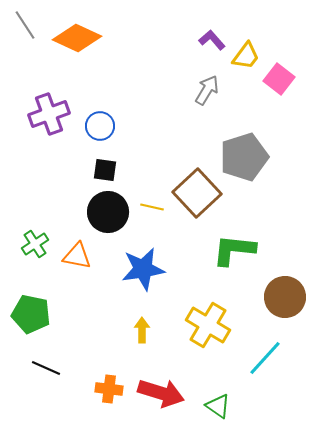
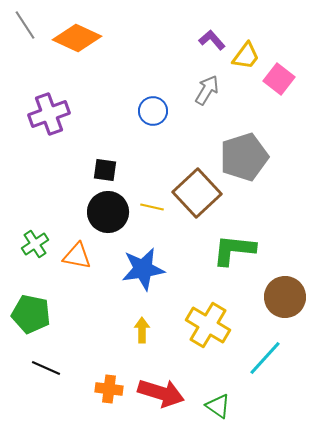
blue circle: moved 53 px right, 15 px up
